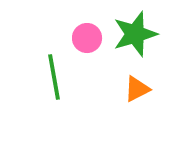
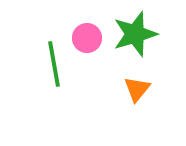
green line: moved 13 px up
orange triangle: rotated 24 degrees counterclockwise
